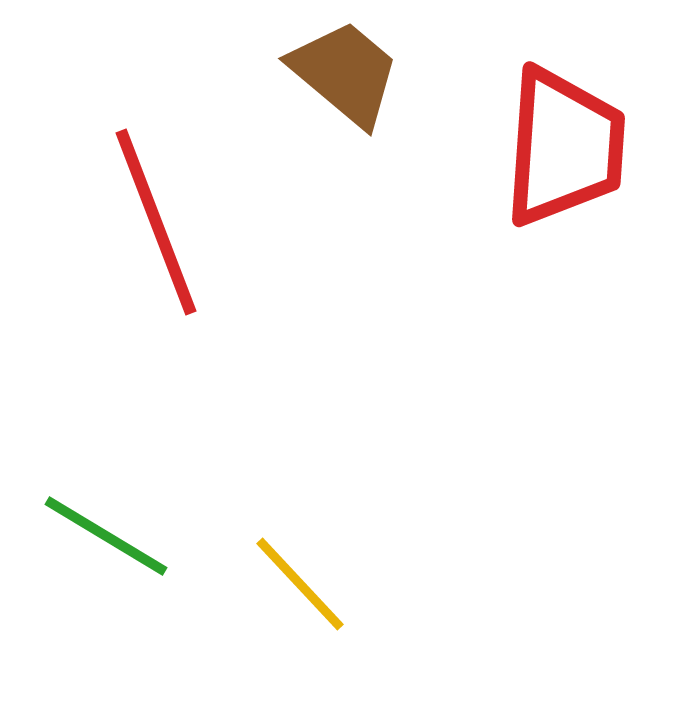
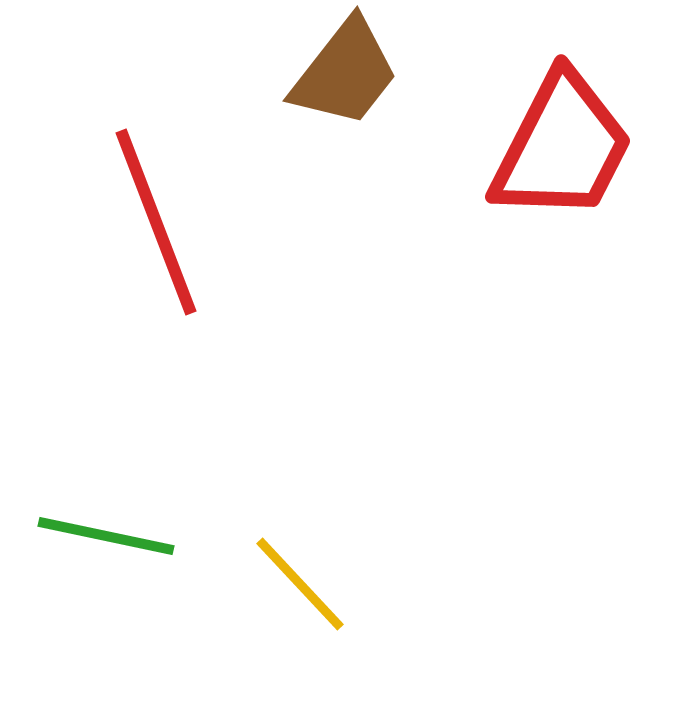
brown trapezoid: rotated 88 degrees clockwise
red trapezoid: moved 2 px left; rotated 23 degrees clockwise
green line: rotated 19 degrees counterclockwise
